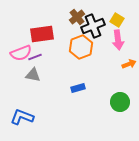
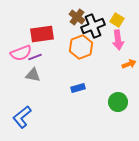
brown cross: rotated 14 degrees counterclockwise
green circle: moved 2 px left
blue L-shape: rotated 60 degrees counterclockwise
